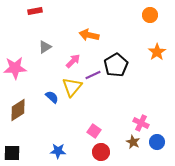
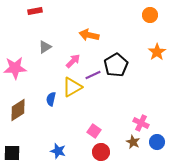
yellow triangle: rotated 20 degrees clockwise
blue semicircle: moved 1 px left, 2 px down; rotated 120 degrees counterclockwise
blue star: rotated 14 degrees clockwise
